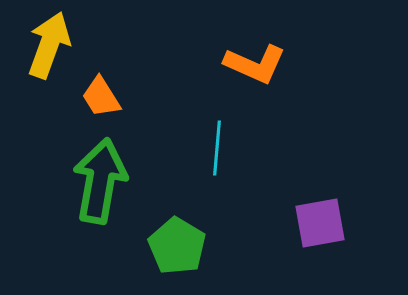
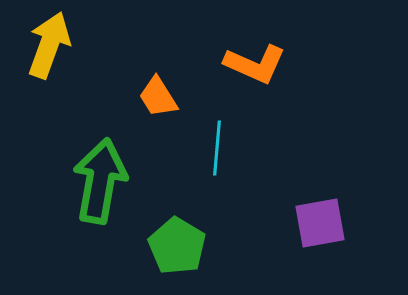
orange trapezoid: moved 57 px right
